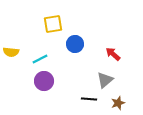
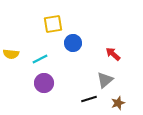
blue circle: moved 2 px left, 1 px up
yellow semicircle: moved 2 px down
purple circle: moved 2 px down
black line: rotated 21 degrees counterclockwise
